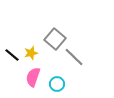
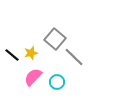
pink semicircle: rotated 24 degrees clockwise
cyan circle: moved 2 px up
